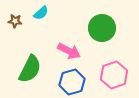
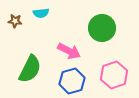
cyan semicircle: rotated 35 degrees clockwise
blue hexagon: moved 1 px up
